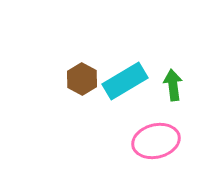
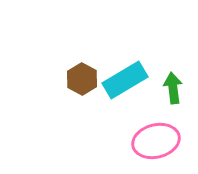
cyan rectangle: moved 1 px up
green arrow: moved 3 px down
